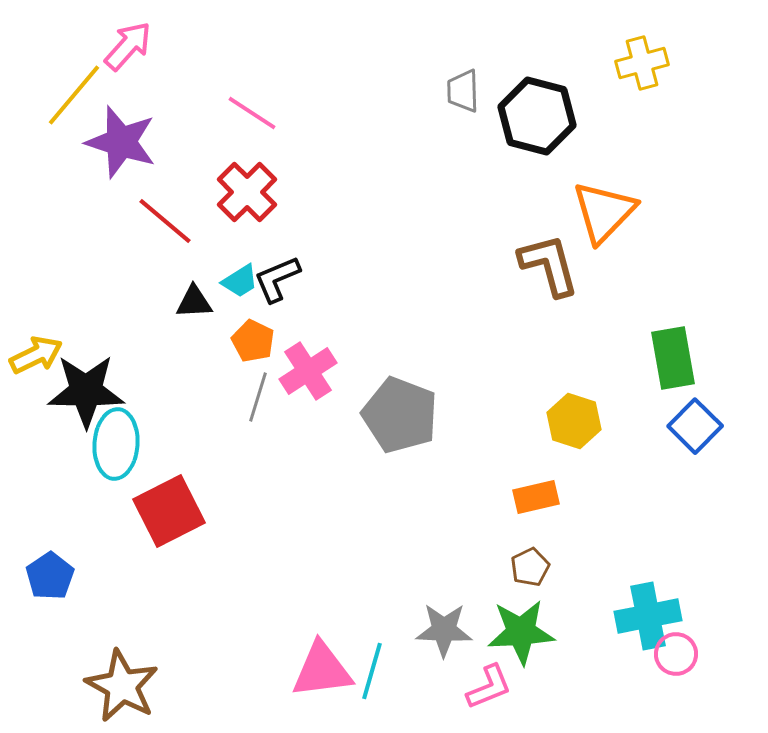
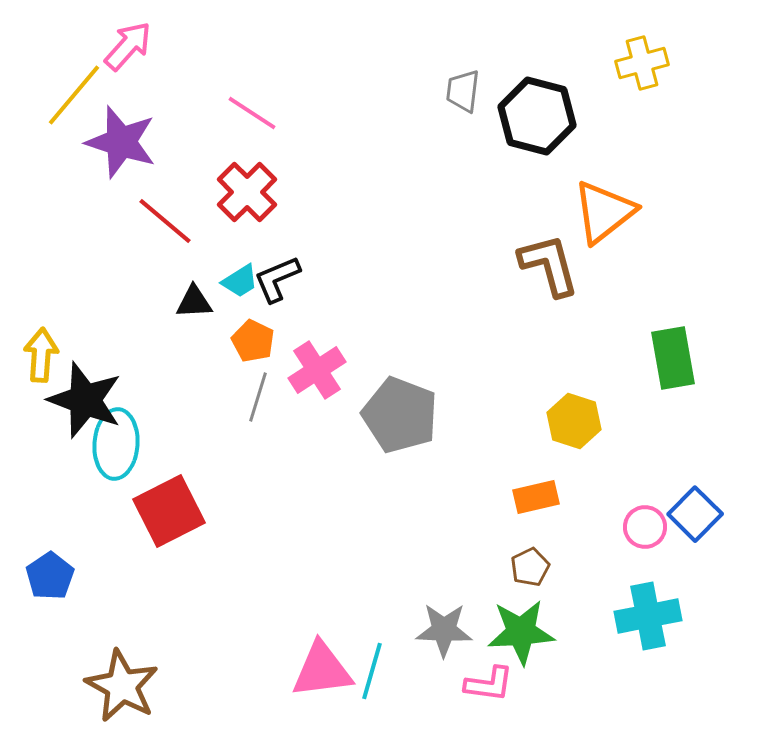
gray trapezoid: rotated 9 degrees clockwise
orange triangle: rotated 8 degrees clockwise
yellow arrow: moved 5 px right; rotated 60 degrees counterclockwise
pink cross: moved 9 px right, 1 px up
black star: moved 1 px left, 9 px down; rotated 20 degrees clockwise
blue square: moved 88 px down
pink circle: moved 31 px left, 127 px up
pink L-shape: moved 3 px up; rotated 30 degrees clockwise
